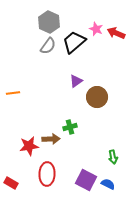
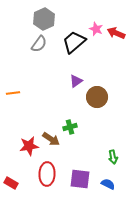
gray hexagon: moved 5 px left, 3 px up; rotated 10 degrees clockwise
gray semicircle: moved 9 px left, 2 px up
brown arrow: rotated 36 degrees clockwise
purple square: moved 6 px left, 1 px up; rotated 20 degrees counterclockwise
